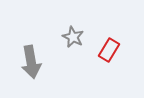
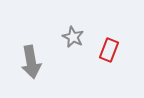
red rectangle: rotated 10 degrees counterclockwise
